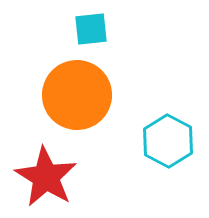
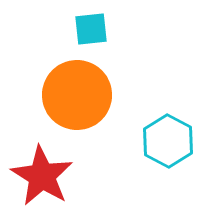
red star: moved 4 px left, 1 px up
